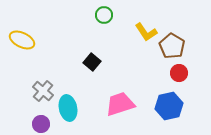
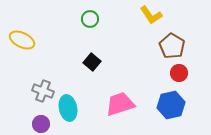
green circle: moved 14 px left, 4 px down
yellow L-shape: moved 5 px right, 17 px up
gray cross: rotated 20 degrees counterclockwise
blue hexagon: moved 2 px right, 1 px up
